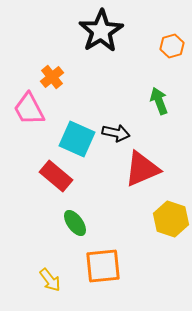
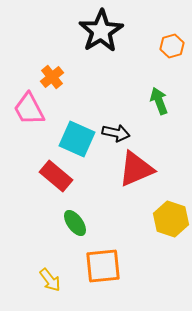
red triangle: moved 6 px left
